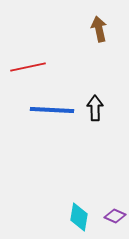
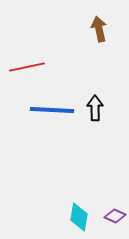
red line: moved 1 px left
